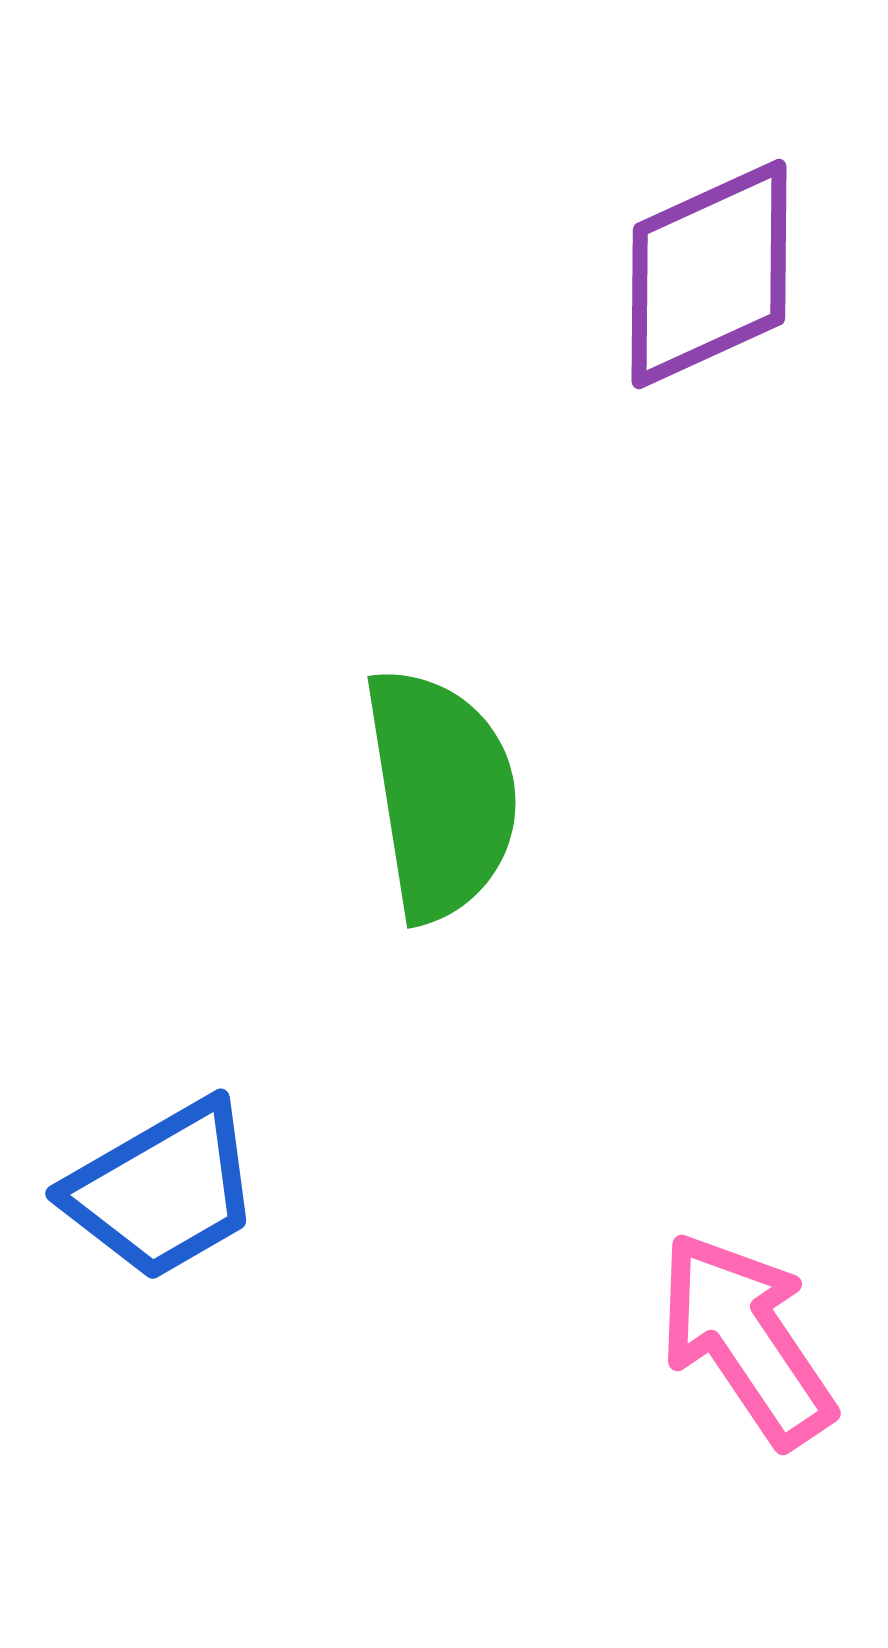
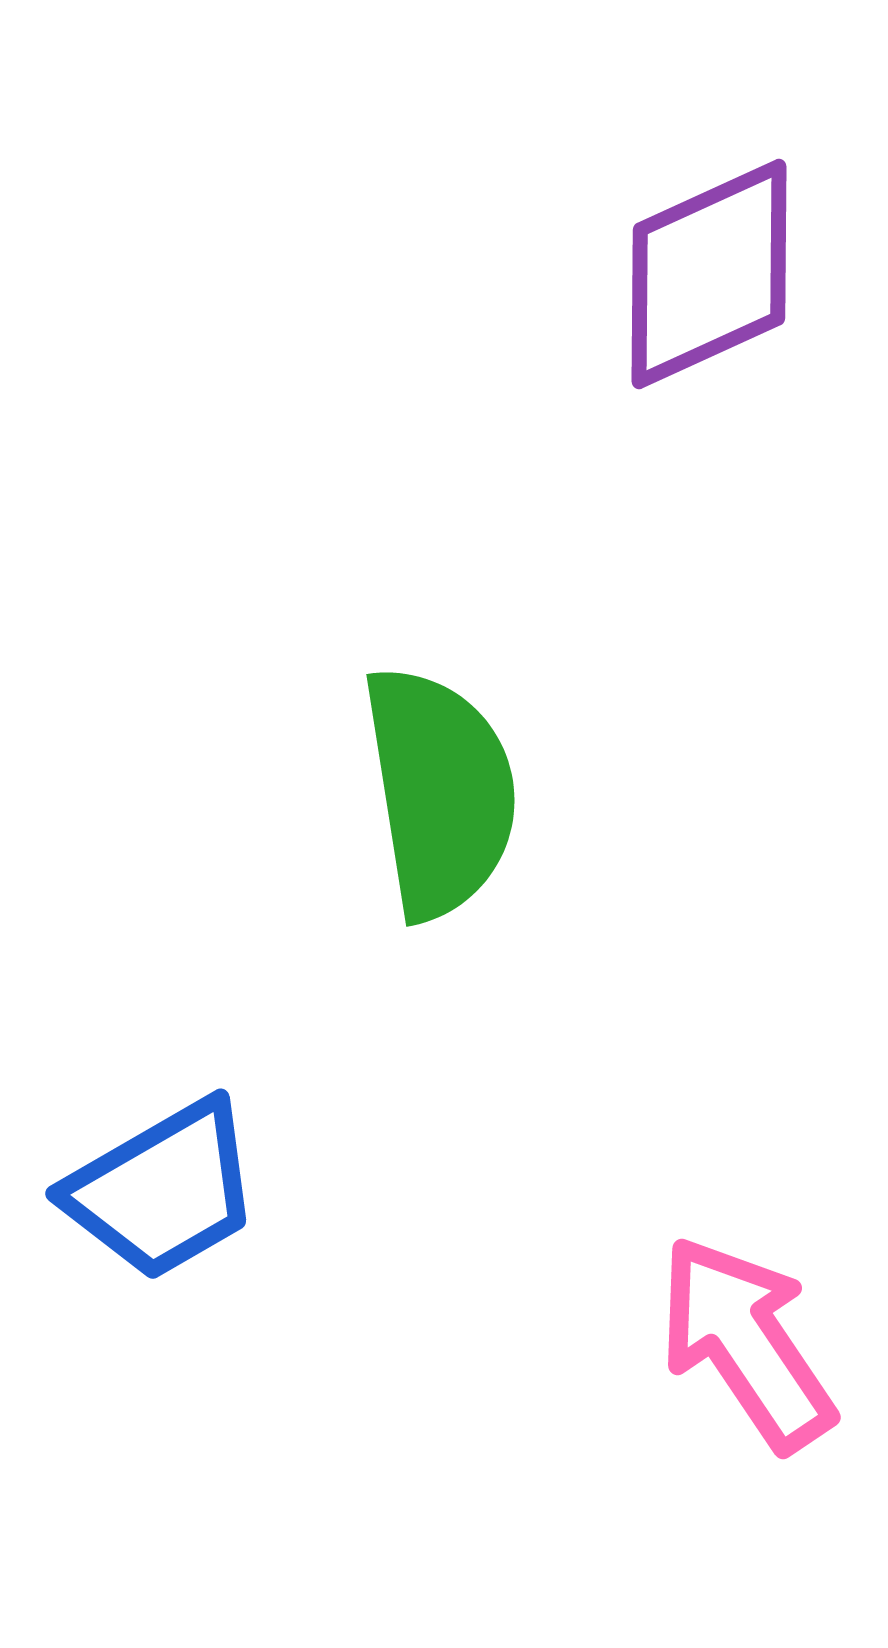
green semicircle: moved 1 px left, 2 px up
pink arrow: moved 4 px down
